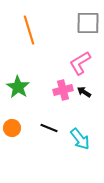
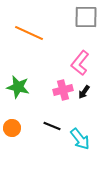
gray square: moved 2 px left, 6 px up
orange line: moved 3 px down; rotated 48 degrees counterclockwise
pink L-shape: rotated 20 degrees counterclockwise
green star: rotated 20 degrees counterclockwise
black arrow: rotated 88 degrees counterclockwise
black line: moved 3 px right, 2 px up
